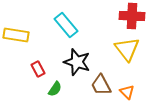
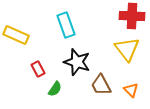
cyan rectangle: rotated 20 degrees clockwise
yellow rectangle: rotated 15 degrees clockwise
orange triangle: moved 4 px right, 2 px up
